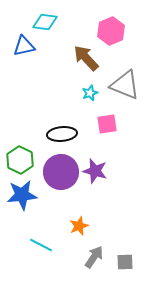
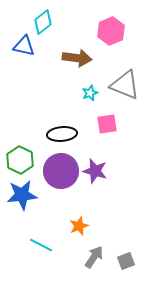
cyan diamond: moved 2 px left; rotated 45 degrees counterclockwise
blue triangle: rotated 25 degrees clockwise
brown arrow: moved 9 px left; rotated 140 degrees clockwise
purple circle: moved 1 px up
gray square: moved 1 px right, 1 px up; rotated 18 degrees counterclockwise
